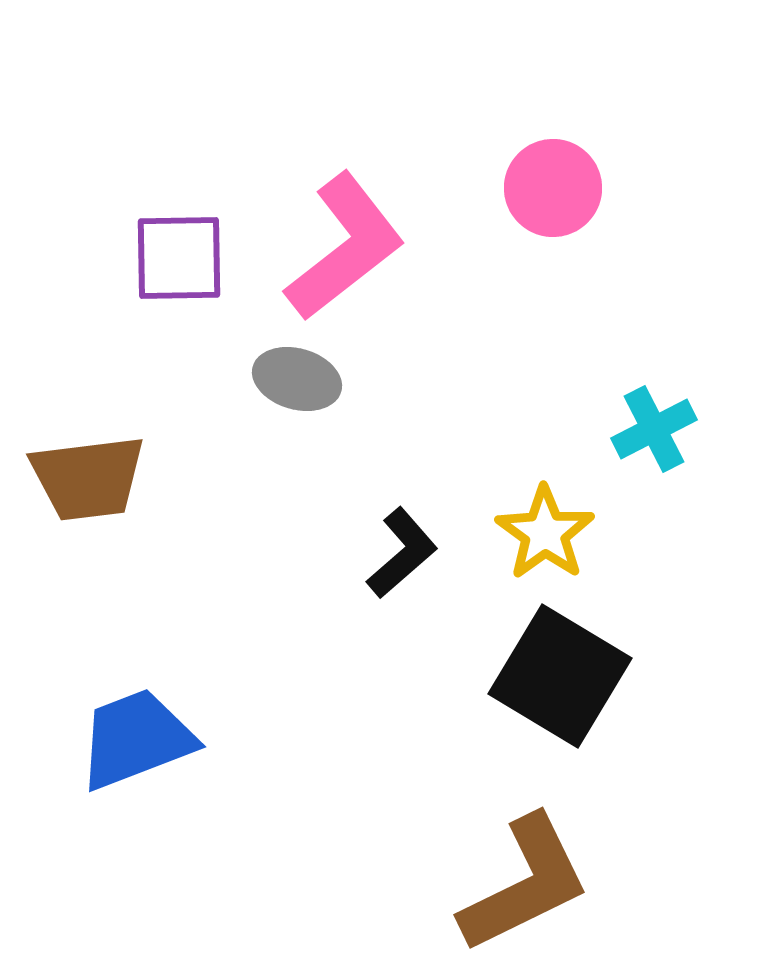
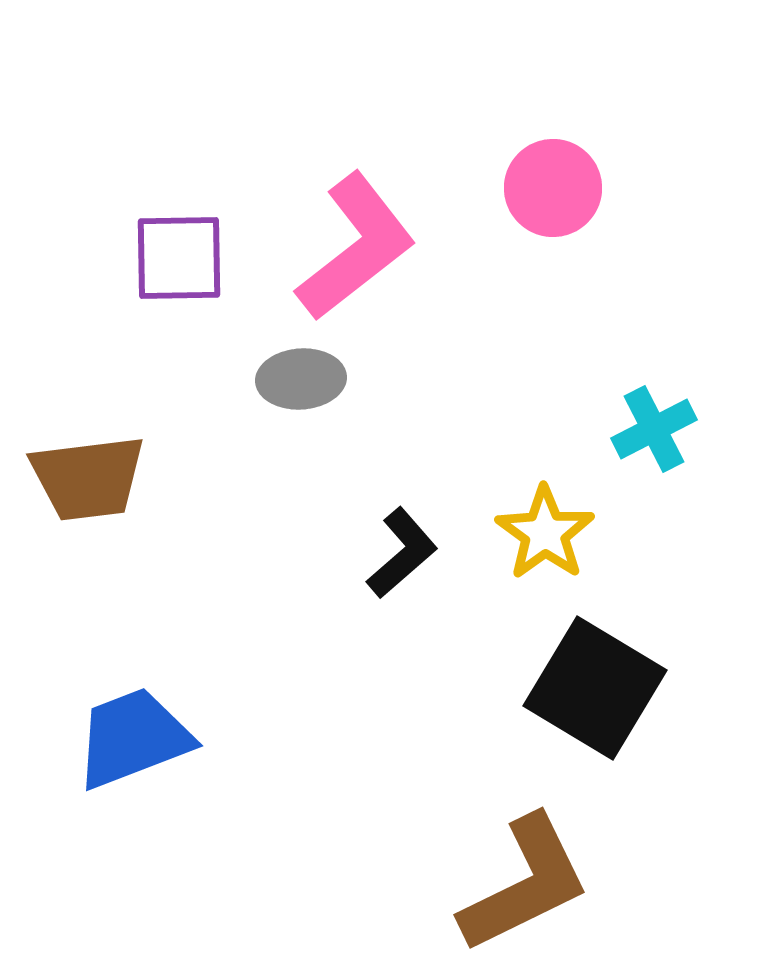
pink L-shape: moved 11 px right
gray ellipse: moved 4 px right; rotated 20 degrees counterclockwise
black square: moved 35 px right, 12 px down
blue trapezoid: moved 3 px left, 1 px up
